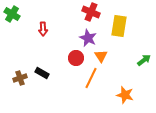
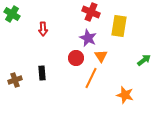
black rectangle: rotated 56 degrees clockwise
brown cross: moved 5 px left, 2 px down
